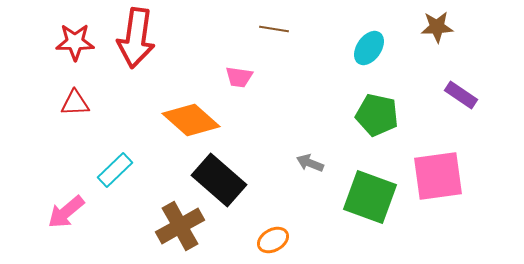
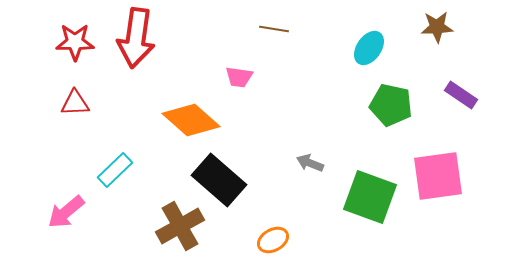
green pentagon: moved 14 px right, 10 px up
